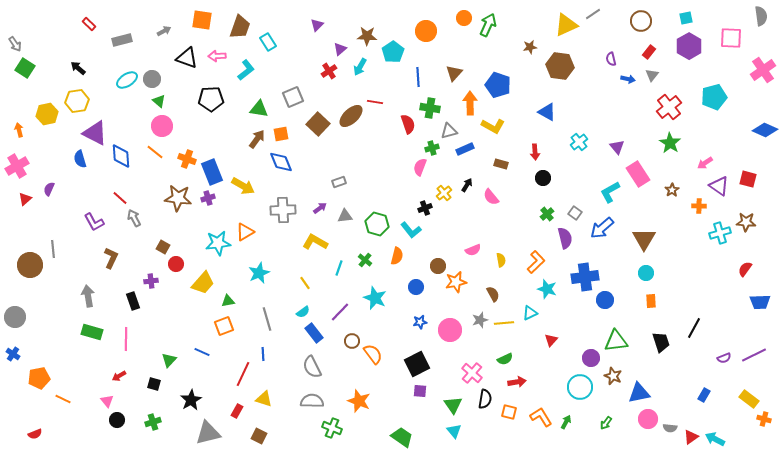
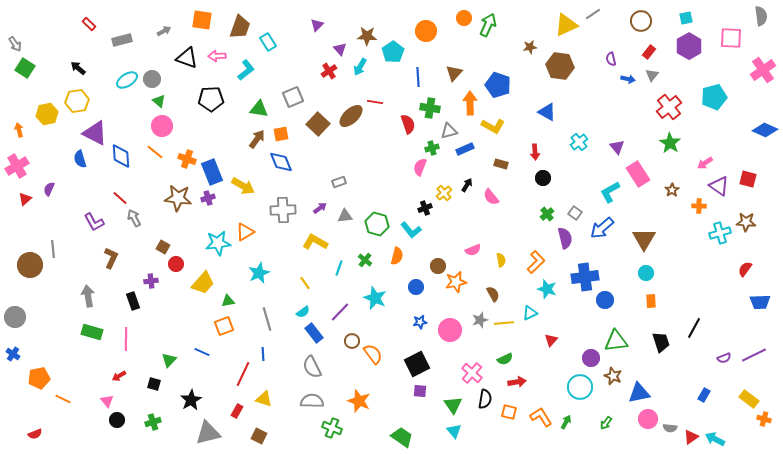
purple triangle at (340, 49): rotated 32 degrees counterclockwise
